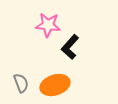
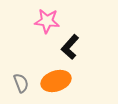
pink star: moved 1 px left, 4 px up
orange ellipse: moved 1 px right, 4 px up
